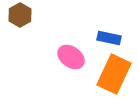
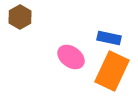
brown hexagon: moved 2 px down
orange rectangle: moved 2 px left, 3 px up
